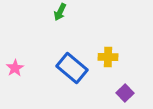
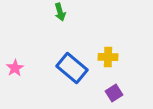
green arrow: rotated 42 degrees counterclockwise
purple square: moved 11 px left; rotated 12 degrees clockwise
